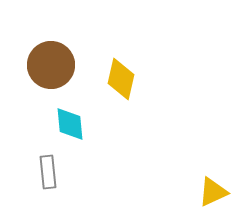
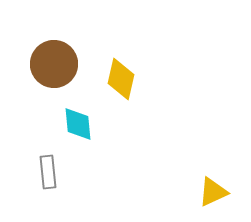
brown circle: moved 3 px right, 1 px up
cyan diamond: moved 8 px right
